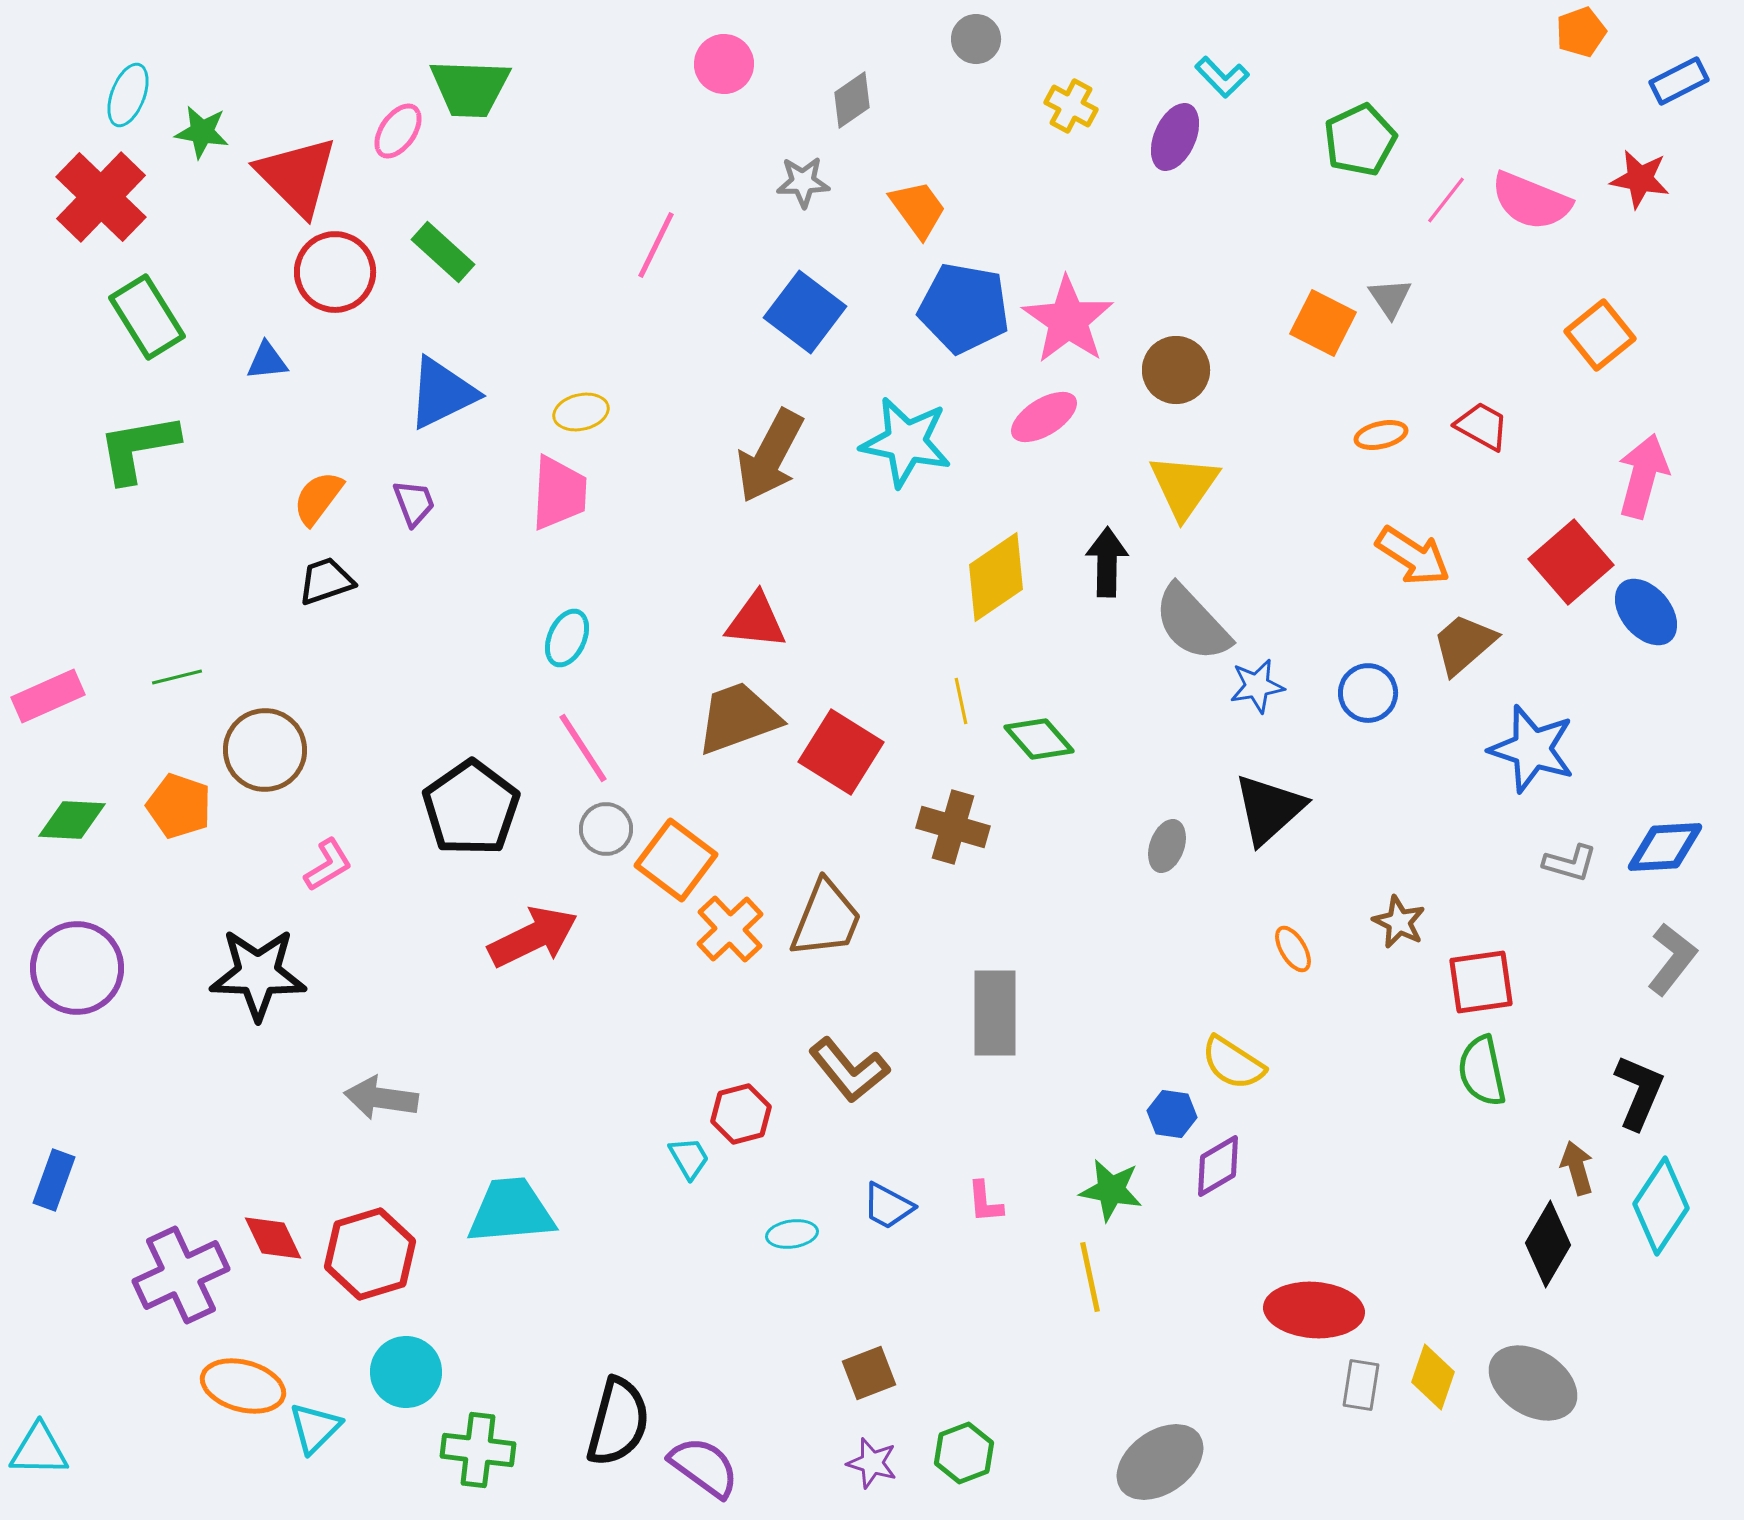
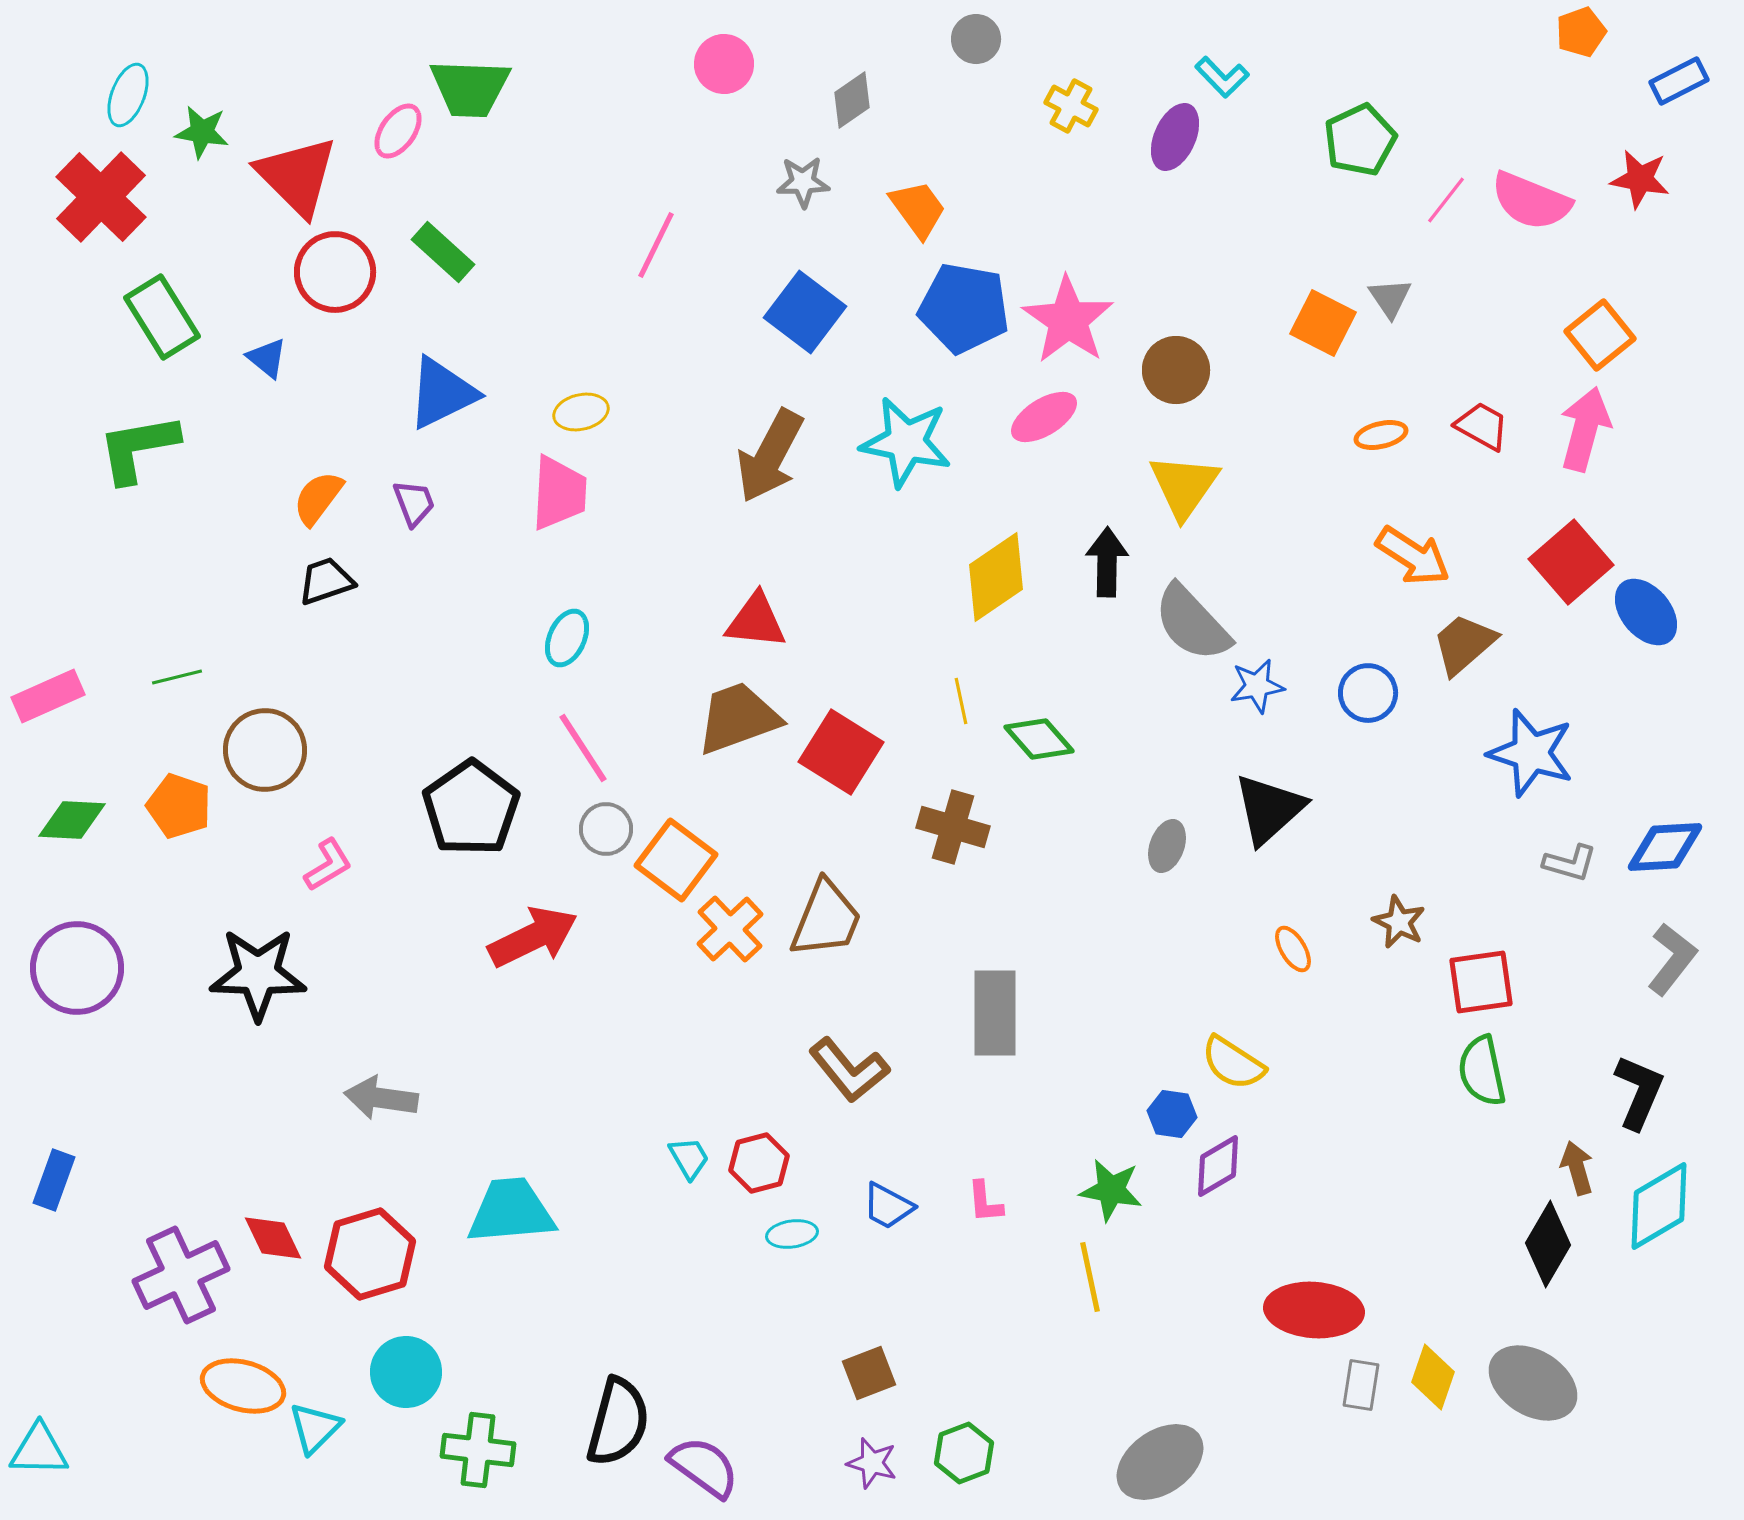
green rectangle at (147, 317): moved 15 px right
blue triangle at (267, 361): moved 3 px up; rotated 45 degrees clockwise
pink arrow at (1643, 476): moved 58 px left, 47 px up
blue star at (1532, 749): moved 1 px left, 4 px down
red hexagon at (741, 1114): moved 18 px right, 49 px down
cyan diamond at (1661, 1206): moved 2 px left; rotated 26 degrees clockwise
